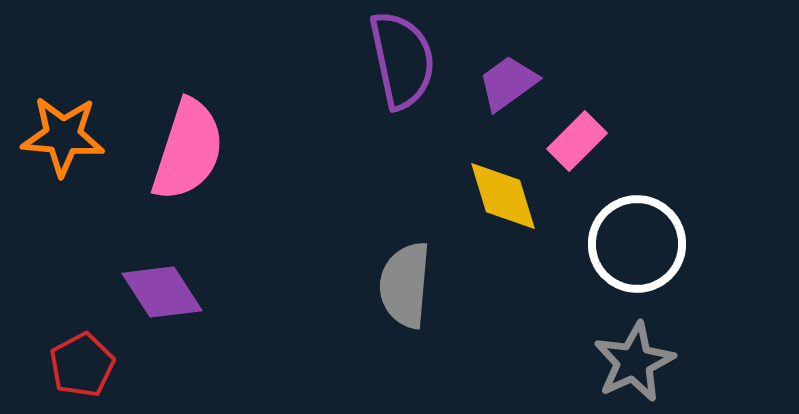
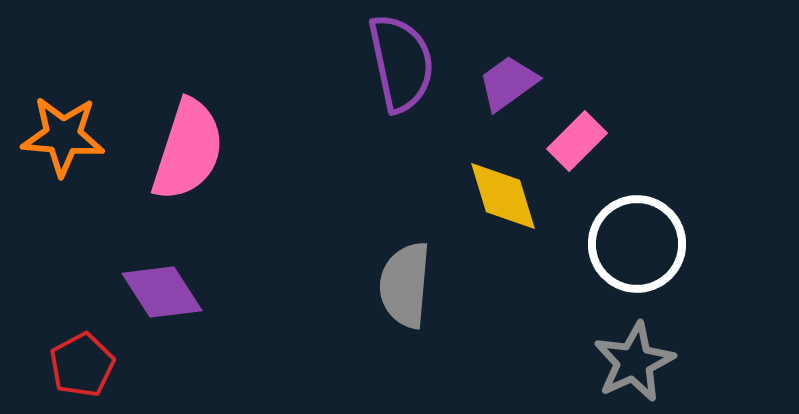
purple semicircle: moved 1 px left, 3 px down
